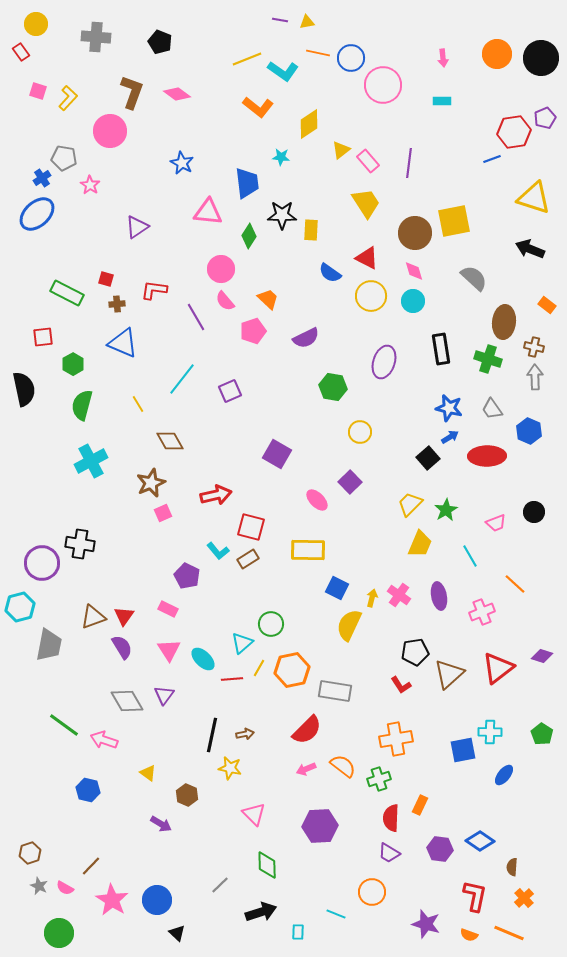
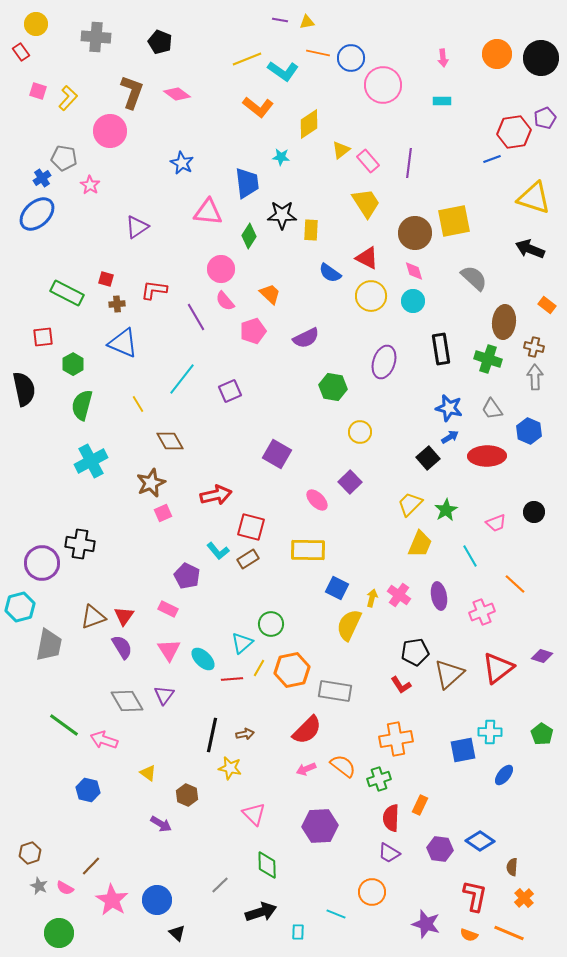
orange trapezoid at (268, 299): moved 2 px right, 5 px up
